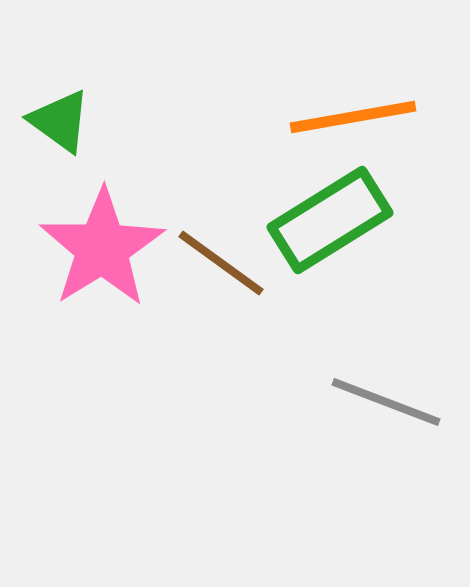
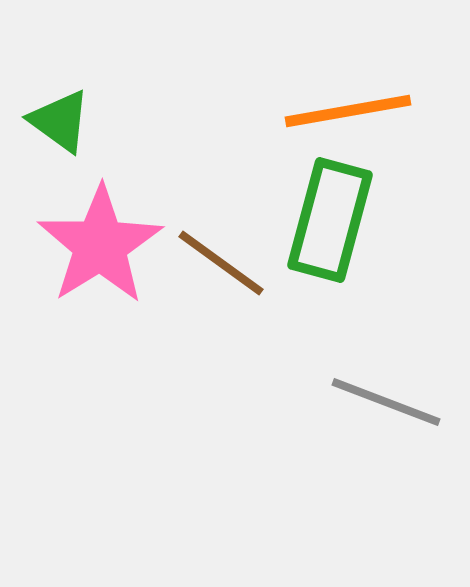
orange line: moved 5 px left, 6 px up
green rectangle: rotated 43 degrees counterclockwise
pink star: moved 2 px left, 3 px up
